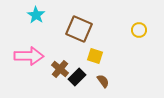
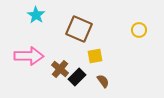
yellow square: rotated 28 degrees counterclockwise
